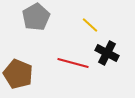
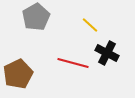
brown pentagon: rotated 24 degrees clockwise
